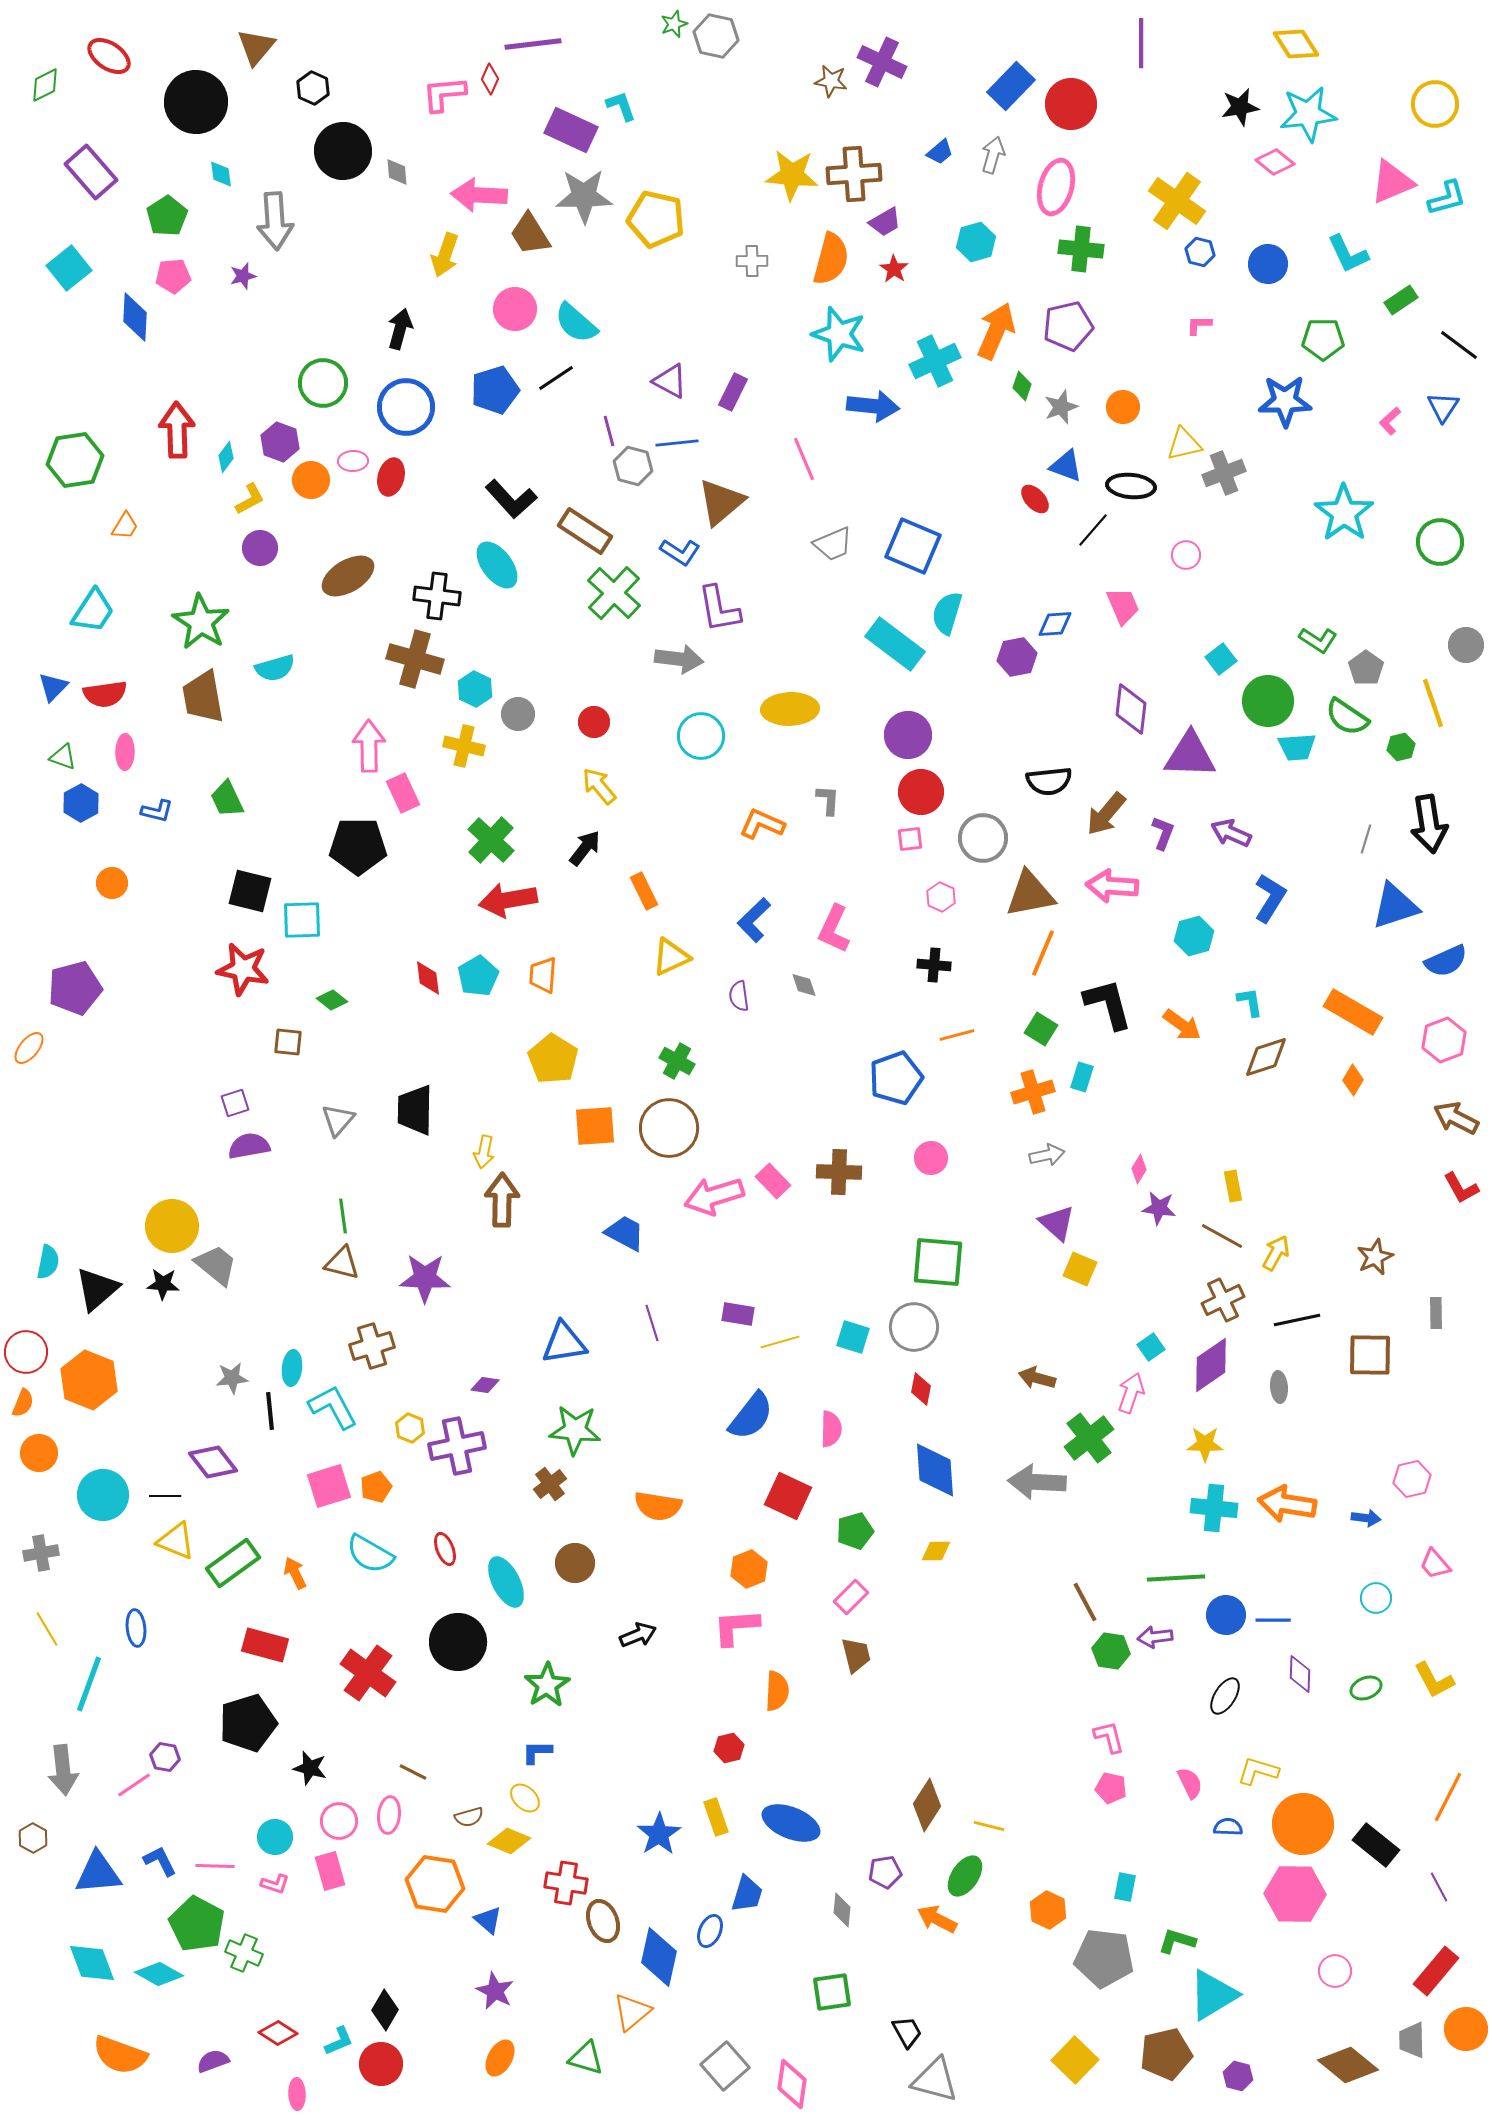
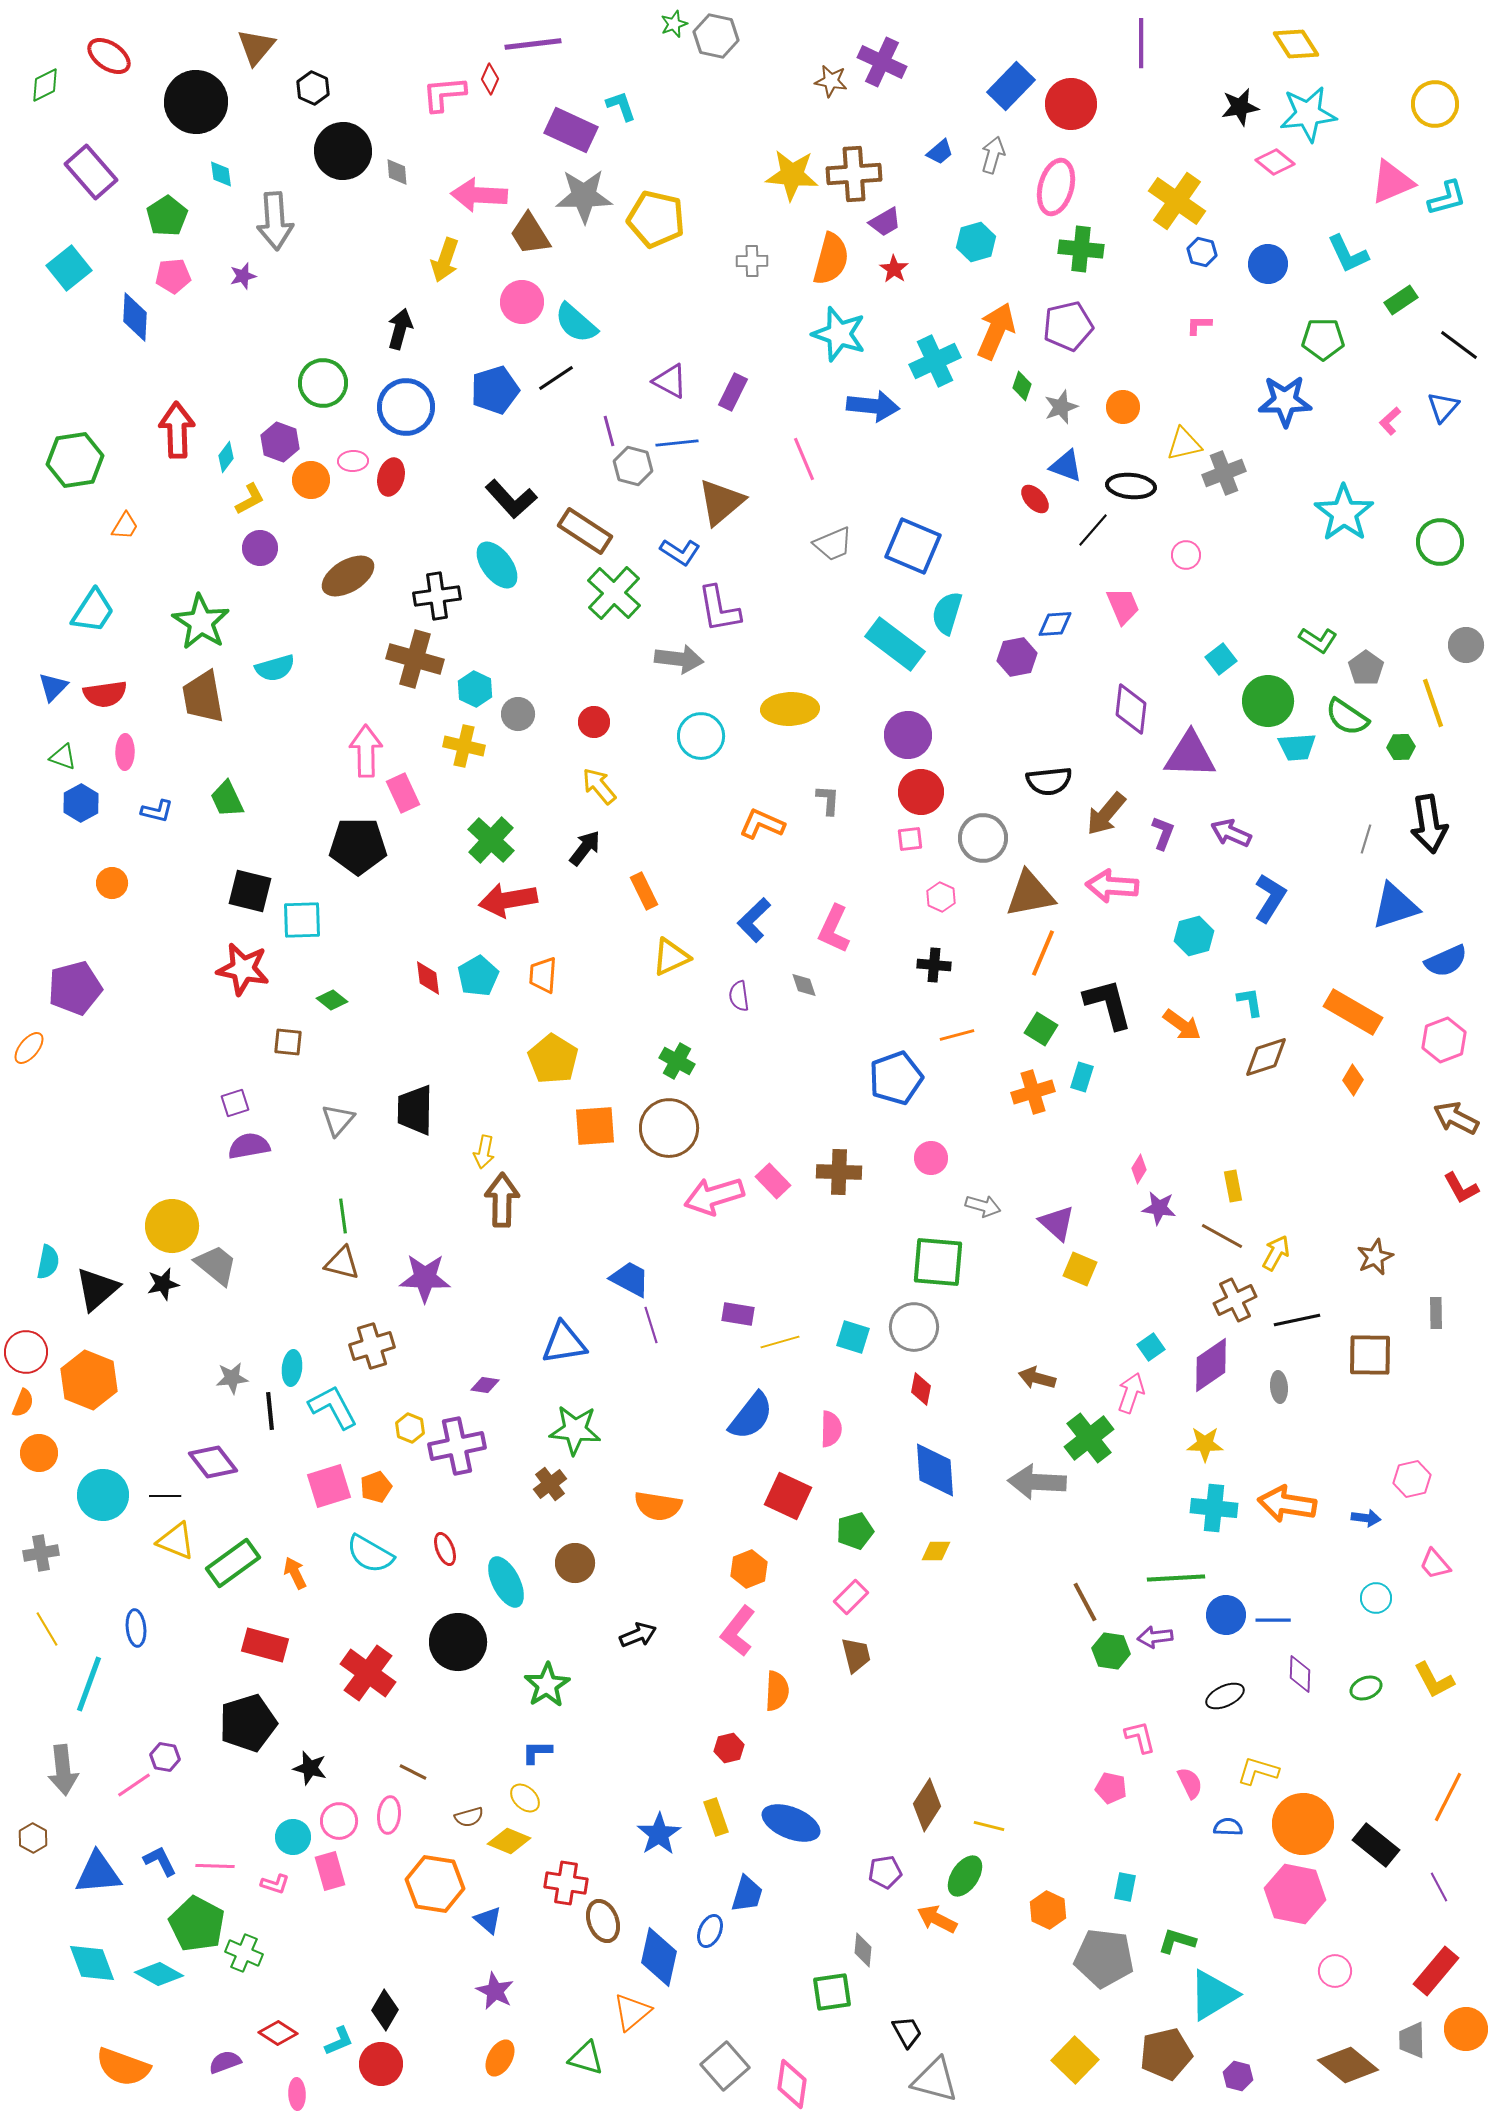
blue hexagon at (1200, 252): moved 2 px right
yellow arrow at (445, 255): moved 5 px down
pink circle at (515, 309): moved 7 px right, 7 px up
blue triangle at (1443, 407): rotated 8 degrees clockwise
black cross at (437, 596): rotated 15 degrees counterclockwise
pink arrow at (369, 746): moved 3 px left, 5 px down
green hexagon at (1401, 747): rotated 12 degrees clockwise
gray arrow at (1047, 1155): moved 64 px left, 51 px down; rotated 28 degrees clockwise
blue trapezoid at (625, 1233): moved 5 px right, 46 px down
black star at (163, 1284): rotated 16 degrees counterclockwise
brown cross at (1223, 1300): moved 12 px right
purple line at (652, 1323): moved 1 px left, 2 px down
pink L-shape at (736, 1627): moved 2 px right, 4 px down; rotated 48 degrees counterclockwise
black ellipse at (1225, 1696): rotated 33 degrees clockwise
pink L-shape at (1109, 1737): moved 31 px right
cyan circle at (275, 1837): moved 18 px right
pink hexagon at (1295, 1894): rotated 10 degrees clockwise
gray diamond at (842, 1910): moved 21 px right, 40 px down
orange semicircle at (120, 2055): moved 3 px right, 12 px down
purple semicircle at (213, 2061): moved 12 px right, 1 px down
